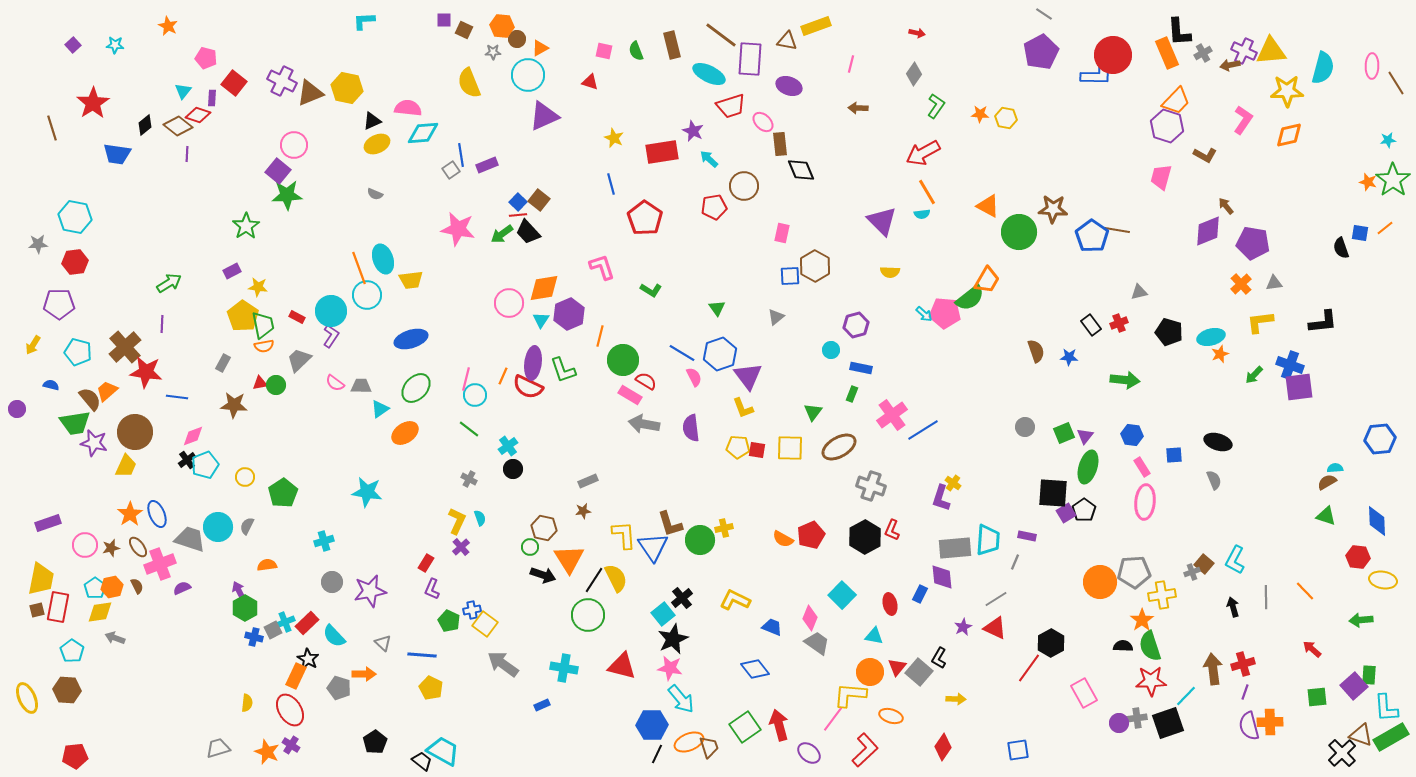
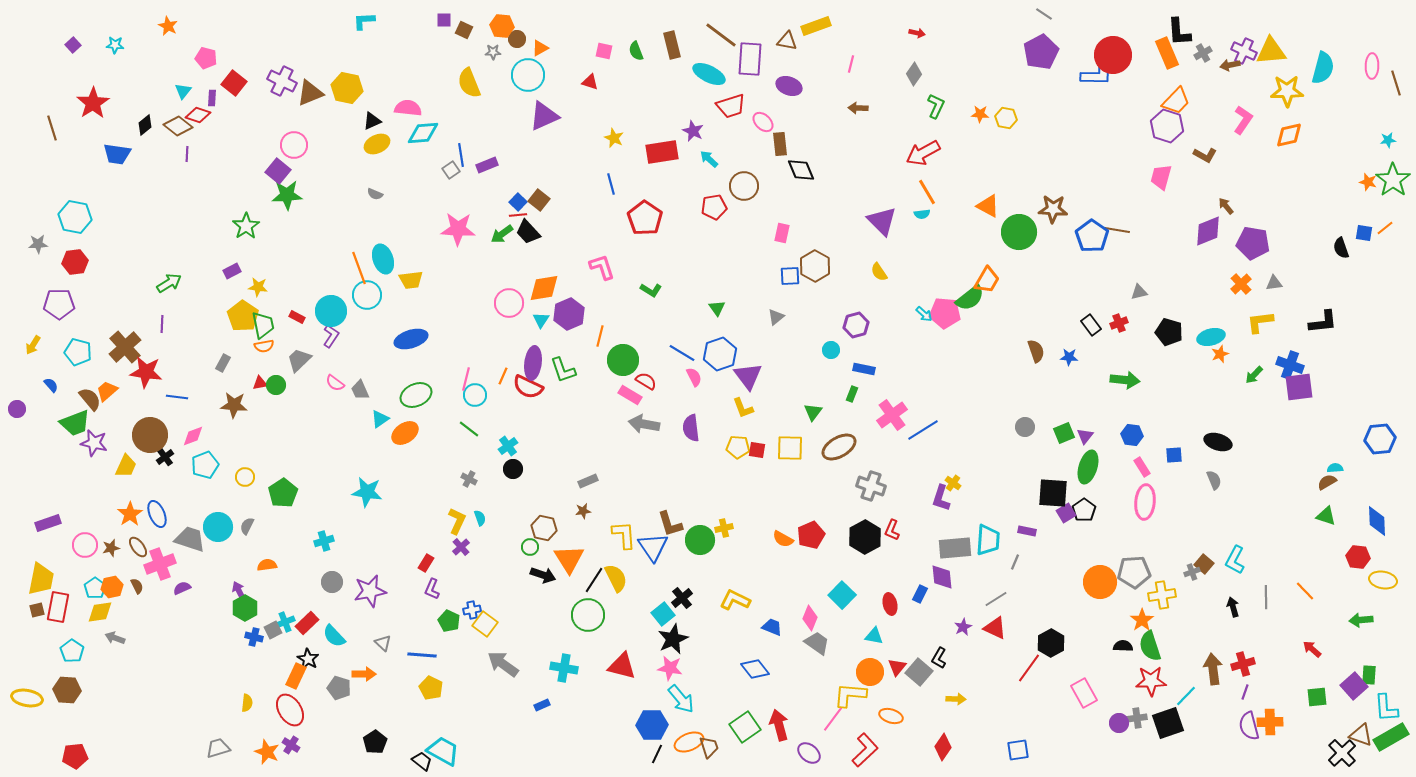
brown line at (1396, 83): rotated 15 degrees clockwise
green L-shape at (936, 106): rotated 10 degrees counterclockwise
pink star at (458, 229): rotated 8 degrees counterclockwise
blue square at (1360, 233): moved 4 px right
yellow semicircle at (890, 272): moved 11 px left; rotated 54 degrees clockwise
blue rectangle at (861, 368): moved 3 px right, 1 px down
blue semicircle at (51, 385): rotated 35 degrees clockwise
gray trapezoid at (361, 386): moved 1 px left, 4 px down; rotated 115 degrees counterclockwise
green ellipse at (416, 388): moved 7 px down; rotated 24 degrees clockwise
cyan triangle at (380, 409): moved 10 px down
green trapezoid at (75, 423): rotated 12 degrees counterclockwise
brown circle at (135, 432): moved 15 px right, 3 px down
black cross at (187, 460): moved 22 px left, 3 px up
purple rectangle at (1027, 536): moved 5 px up
yellow ellipse at (27, 698): rotated 56 degrees counterclockwise
